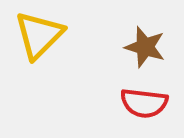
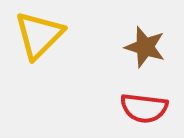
red semicircle: moved 5 px down
